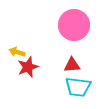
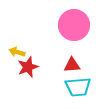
cyan trapezoid: rotated 12 degrees counterclockwise
